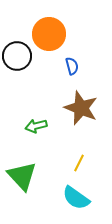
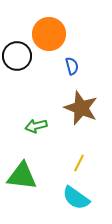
green triangle: rotated 40 degrees counterclockwise
